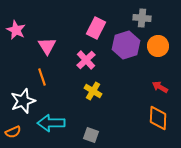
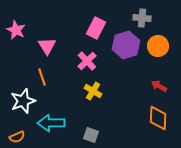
pink cross: moved 1 px right, 1 px down
red arrow: moved 1 px left, 1 px up
orange semicircle: moved 4 px right, 5 px down
